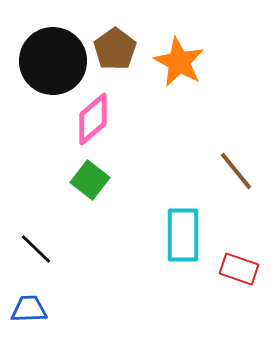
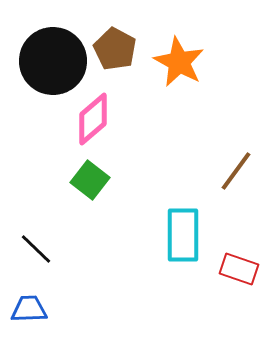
brown pentagon: rotated 9 degrees counterclockwise
brown line: rotated 75 degrees clockwise
